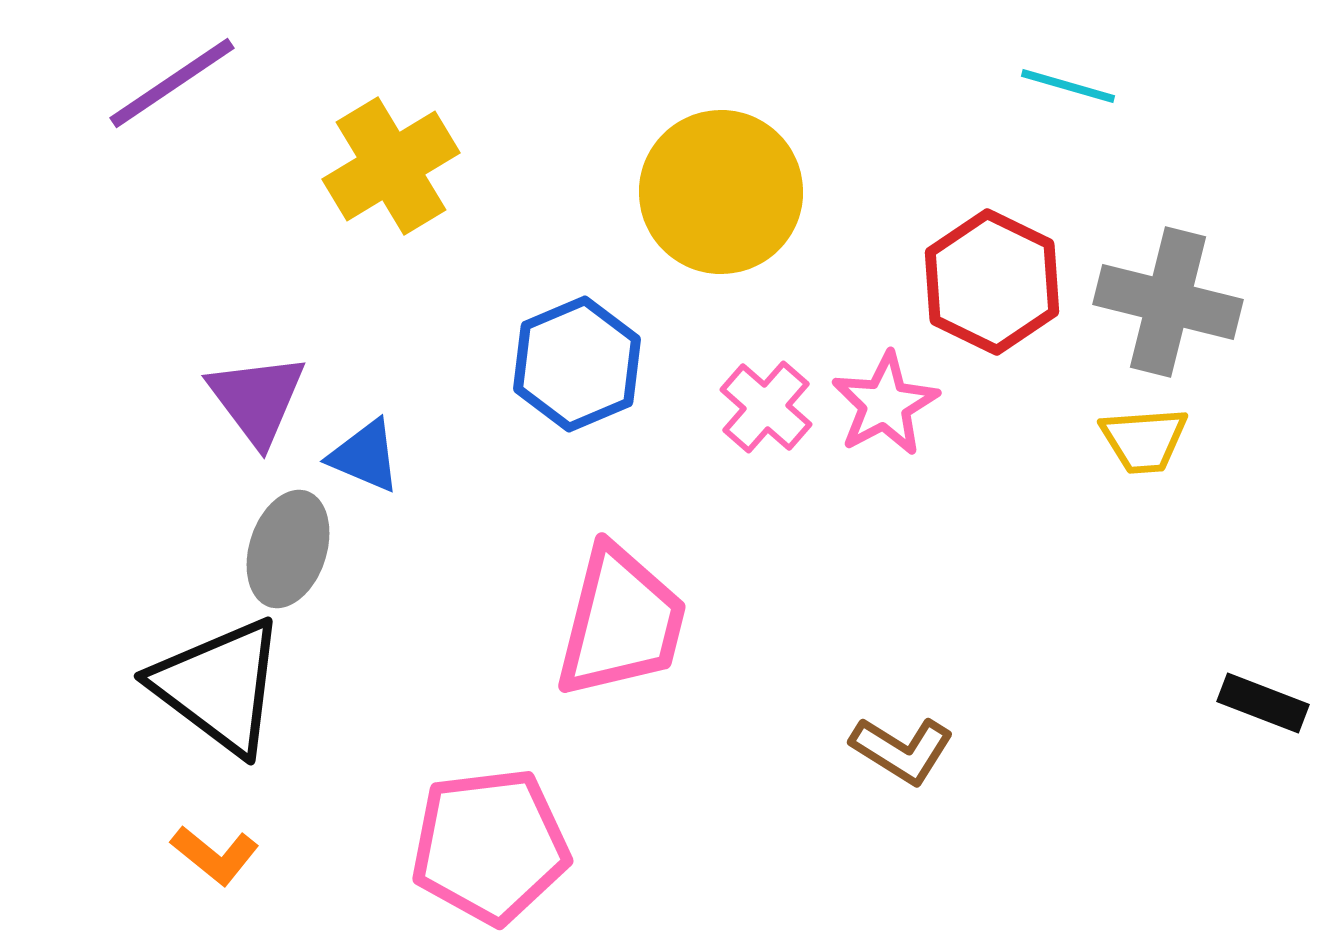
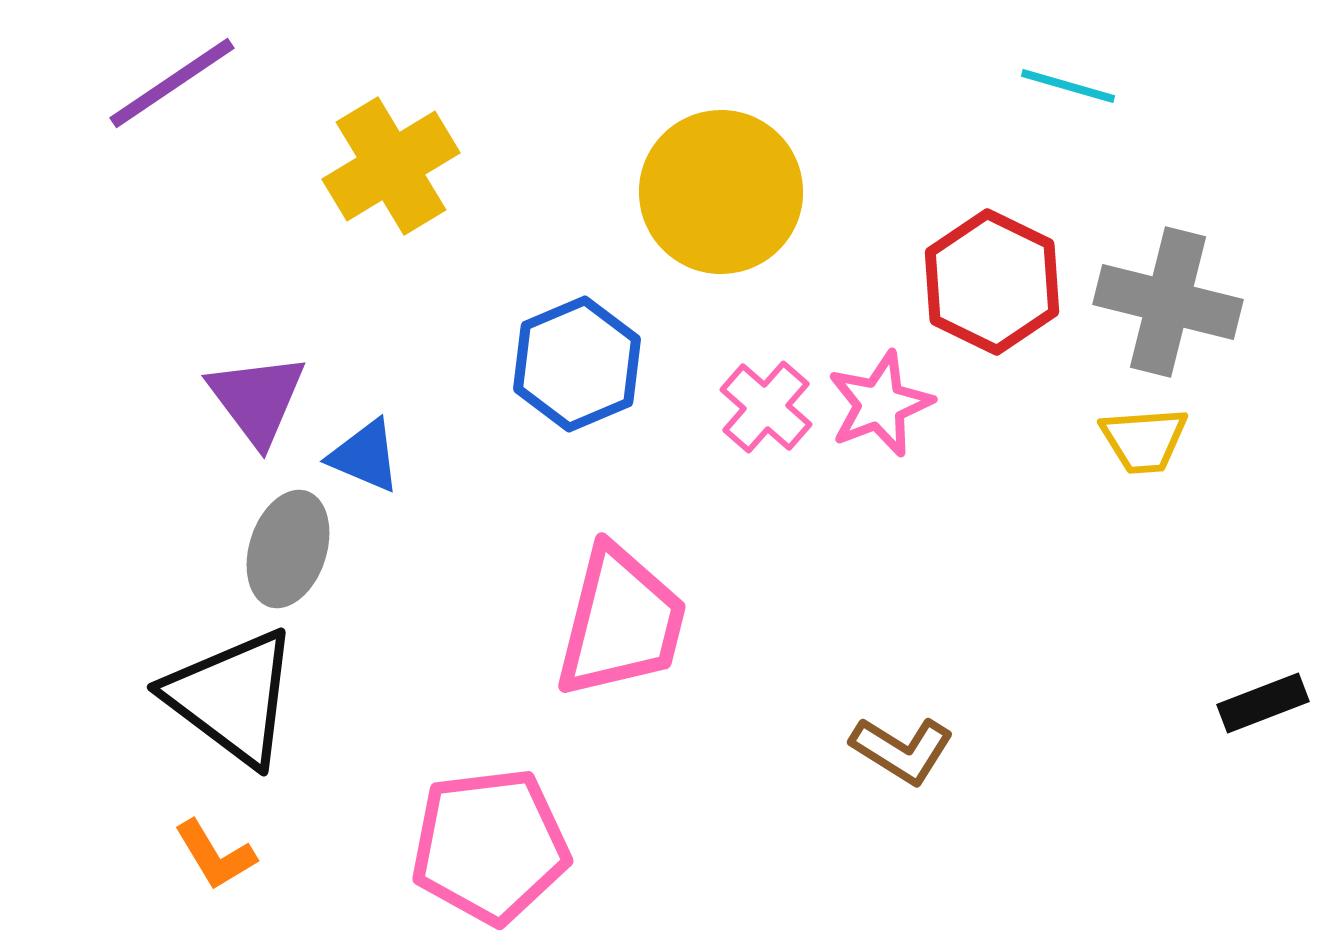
pink star: moved 5 px left; rotated 7 degrees clockwise
black triangle: moved 13 px right, 11 px down
black rectangle: rotated 42 degrees counterclockwise
orange L-shape: rotated 20 degrees clockwise
